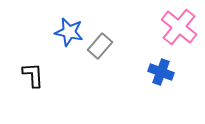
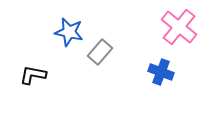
gray rectangle: moved 6 px down
black L-shape: rotated 76 degrees counterclockwise
